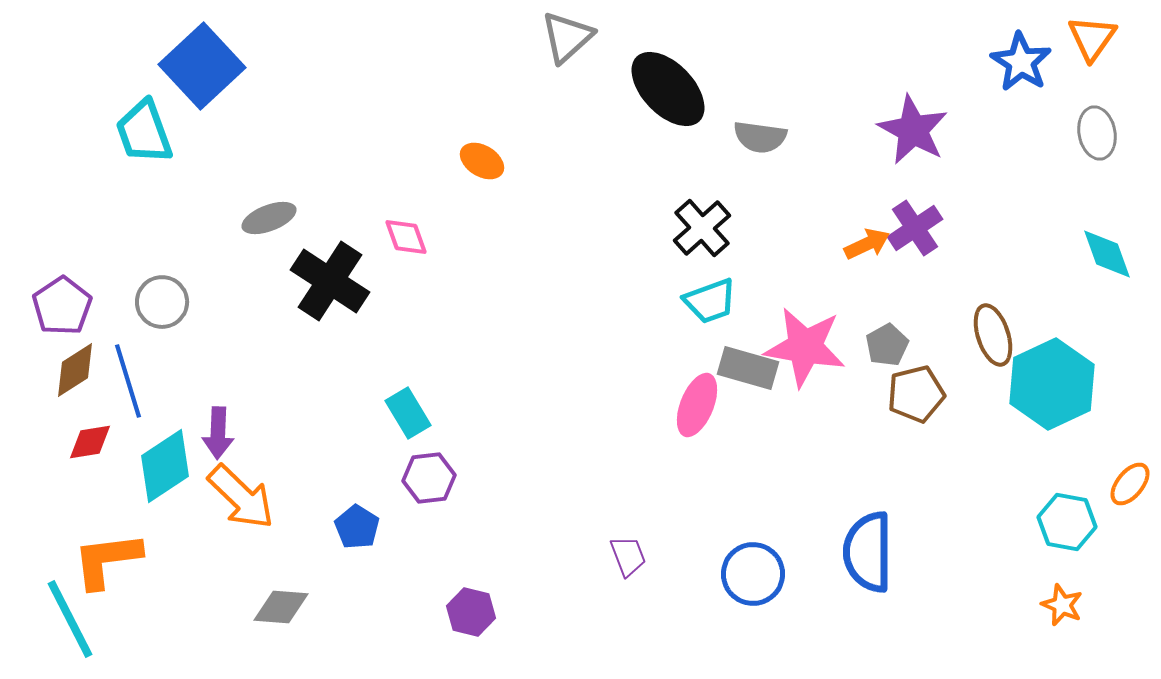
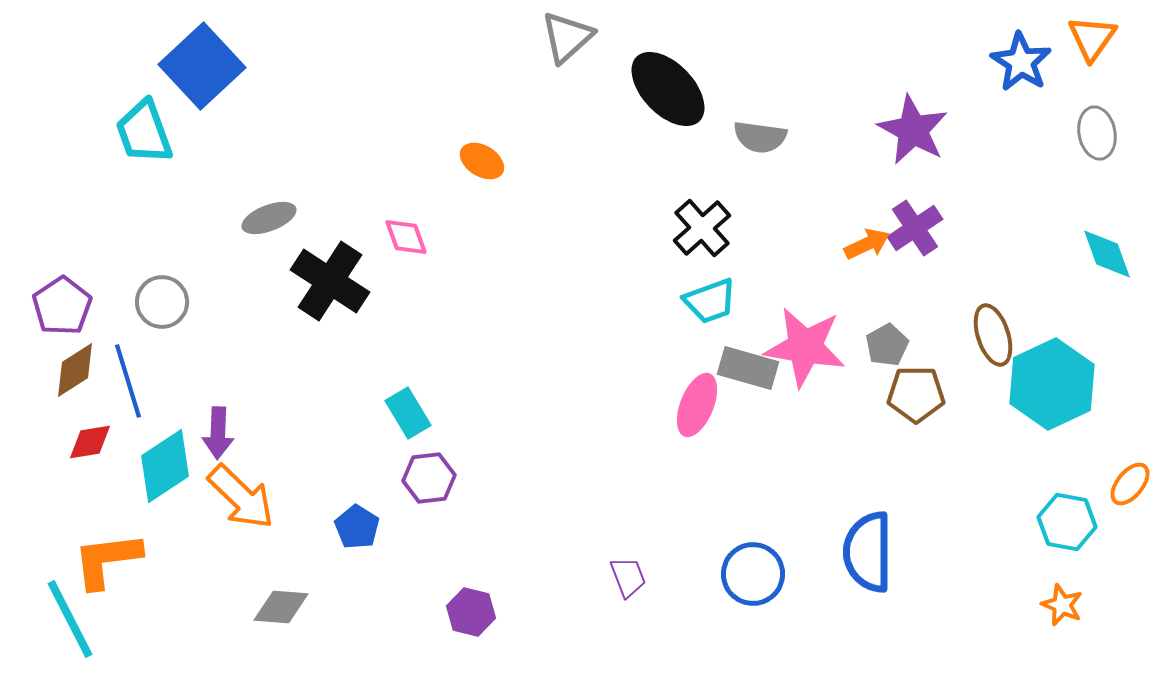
brown pentagon at (916, 394): rotated 14 degrees clockwise
purple trapezoid at (628, 556): moved 21 px down
